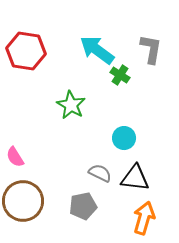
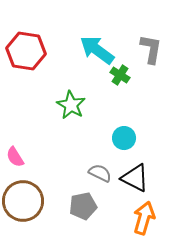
black triangle: rotated 20 degrees clockwise
